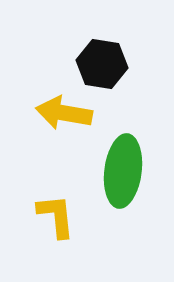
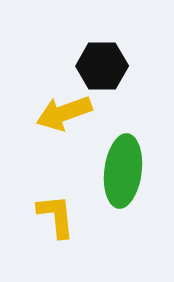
black hexagon: moved 2 px down; rotated 9 degrees counterclockwise
yellow arrow: rotated 30 degrees counterclockwise
